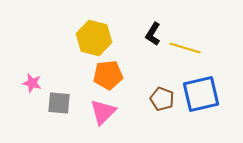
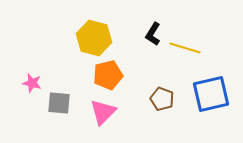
orange pentagon: rotated 8 degrees counterclockwise
blue square: moved 10 px right
